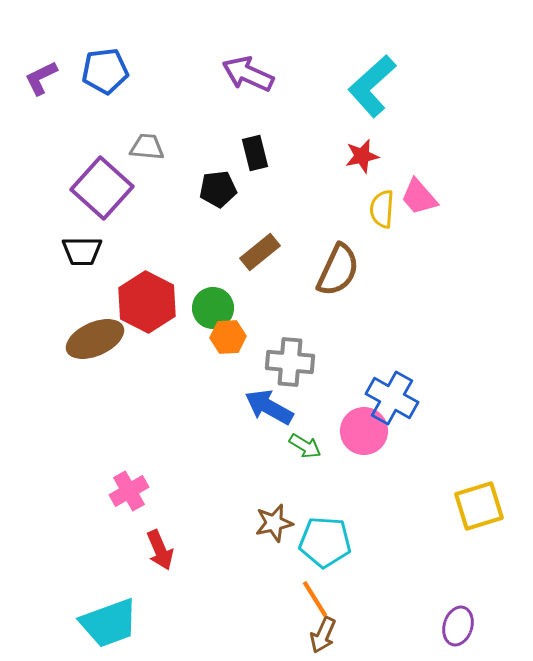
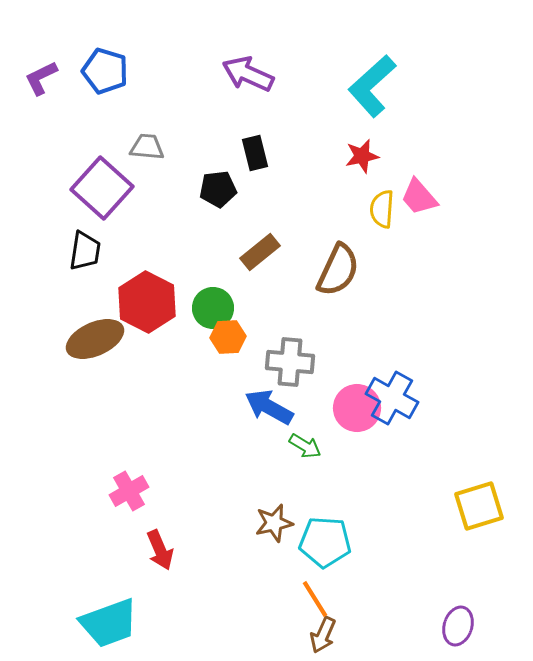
blue pentagon: rotated 24 degrees clockwise
black trapezoid: moved 3 px right; rotated 81 degrees counterclockwise
pink circle: moved 7 px left, 23 px up
